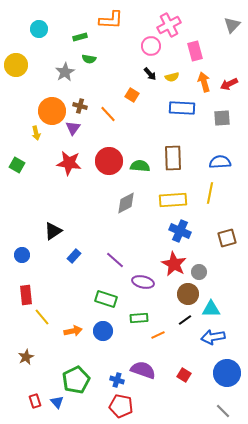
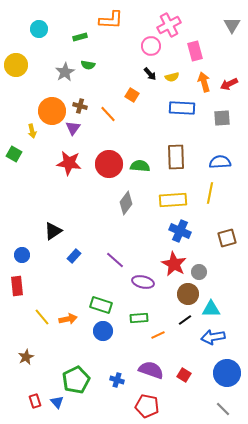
gray triangle at (232, 25): rotated 12 degrees counterclockwise
green semicircle at (89, 59): moved 1 px left, 6 px down
yellow arrow at (36, 133): moved 4 px left, 2 px up
brown rectangle at (173, 158): moved 3 px right, 1 px up
red circle at (109, 161): moved 3 px down
green square at (17, 165): moved 3 px left, 11 px up
gray diamond at (126, 203): rotated 25 degrees counterclockwise
red rectangle at (26, 295): moved 9 px left, 9 px up
green rectangle at (106, 299): moved 5 px left, 6 px down
orange arrow at (73, 331): moved 5 px left, 12 px up
purple semicircle at (143, 370): moved 8 px right
red pentagon at (121, 406): moved 26 px right
gray line at (223, 411): moved 2 px up
